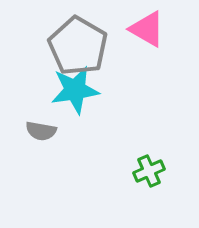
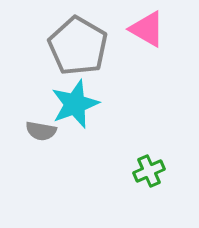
cyan star: moved 14 px down; rotated 12 degrees counterclockwise
